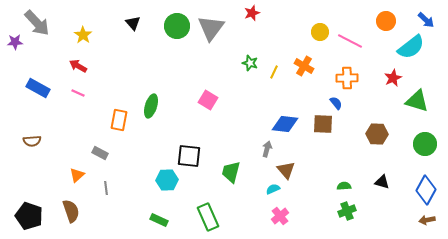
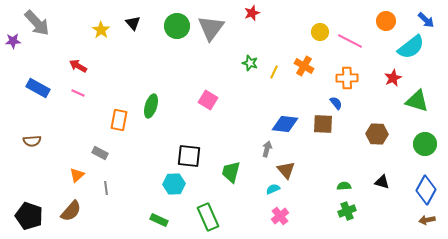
yellow star at (83, 35): moved 18 px right, 5 px up
purple star at (15, 42): moved 2 px left, 1 px up
cyan hexagon at (167, 180): moved 7 px right, 4 px down
brown semicircle at (71, 211): rotated 60 degrees clockwise
